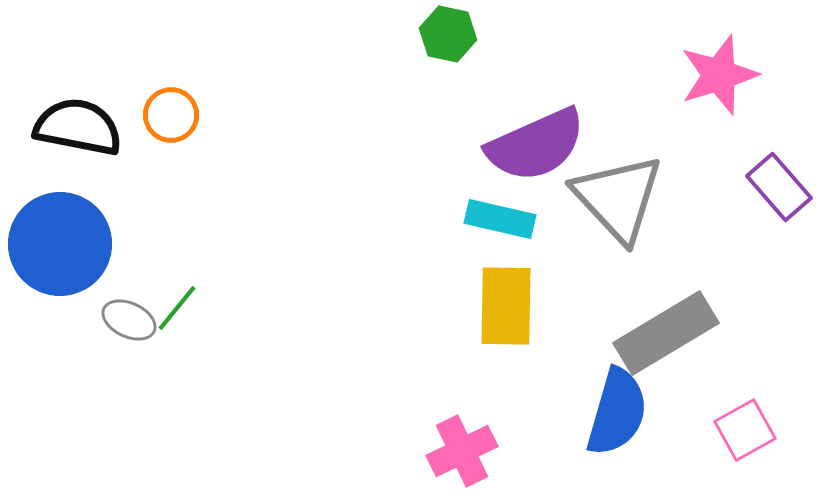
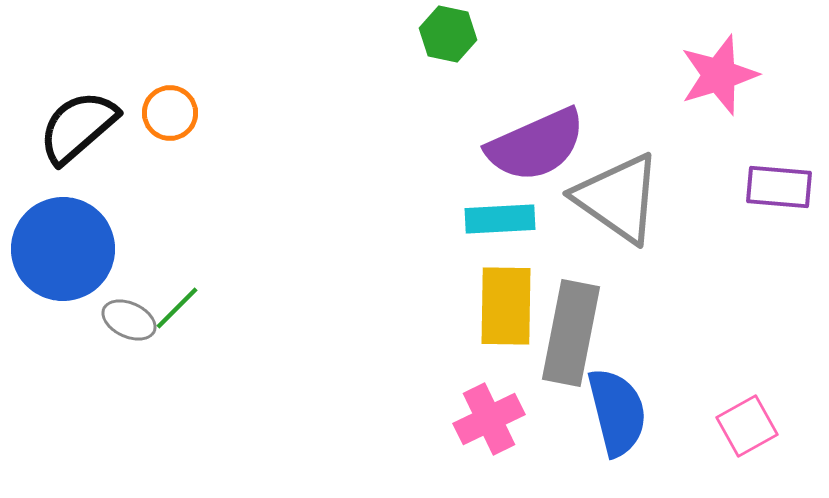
orange circle: moved 1 px left, 2 px up
black semicircle: rotated 52 degrees counterclockwise
purple rectangle: rotated 44 degrees counterclockwise
gray triangle: rotated 12 degrees counterclockwise
cyan rectangle: rotated 16 degrees counterclockwise
blue circle: moved 3 px right, 5 px down
green line: rotated 6 degrees clockwise
gray rectangle: moved 95 px left; rotated 48 degrees counterclockwise
blue semicircle: rotated 30 degrees counterclockwise
pink square: moved 2 px right, 4 px up
pink cross: moved 27 px right, 32 px up
